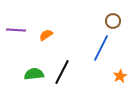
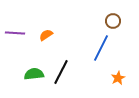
purple line: moved 1 px left, 3 px down
black line: moved 1 px left
orange star: moved 2 px left, 2 px down
